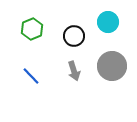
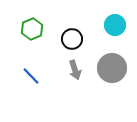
cyan circle: moved 7 px right, 3 px down
black circle: moved 2 px left, 3 px down
gray circle: moved 2 px down
gray arrow: moved 1 px right, 1 px up
